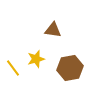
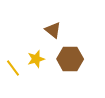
brown triangle: rotated 30 degrees clockwise
brown hexagon: moved 9 px up; rotated 10 degrees clockwise
